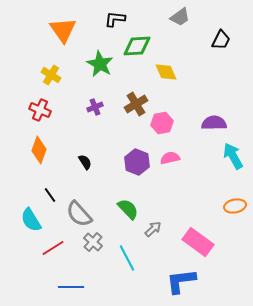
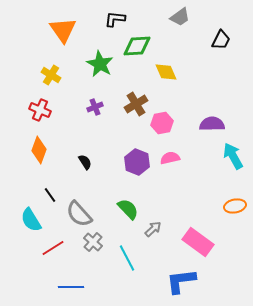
purple semicircle: moved 2 px left, 1 px down
